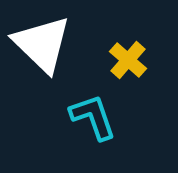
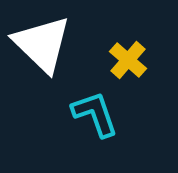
cyan L-shape: moved 2 px right, 3 px up
